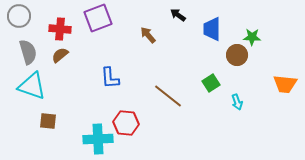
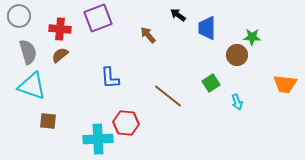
blue trapezoid: moved 5 px left, 1 px up
